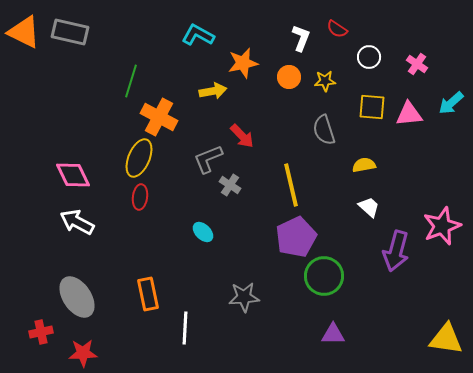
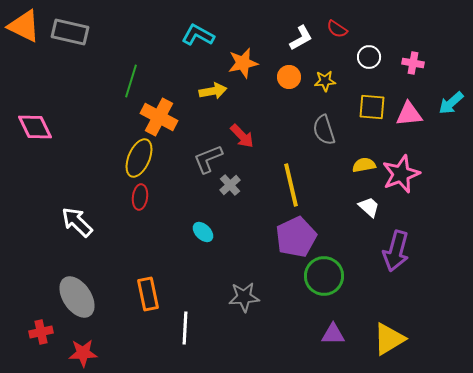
orange triangle: moved 6 px up
white L-shape: rotated 40 degrees clockwise
pink cross: moved 4 px left, 1 px up; rotated 25 degrees counterclockwise
pink diamond: moved 38 px left, 48 px up
gray cross: rotated 15 degrees clockwise
white arrow: rotated 16 degrees clockwise
pink star: moved 41 px left, 52 px up
yellow triangle: moved 57 px left; rotated 39 degrees counterclockwise
